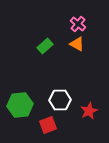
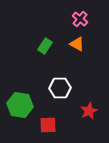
pink cross: moved 2 px right, 5 px up
green rectangle: rotated 14 degrees counterclockwise
white hexagon: moved 12 px up
green hexagon: rotated 15 degrees clockwise
red square: rotated 18 degrees clockwise
